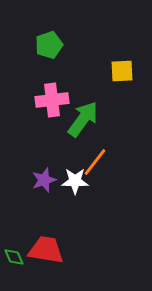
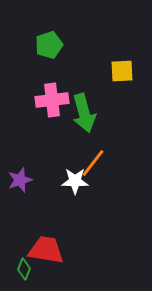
green arrow: moved 1 px right, 6 px up; rotated 129 degrees clockwise
orange line: moved 2 px left, 1 px down
purple star: moved 24 px left
green diamond: moved 10 px right, 12 px down; rotated 45 degrees clockwise
